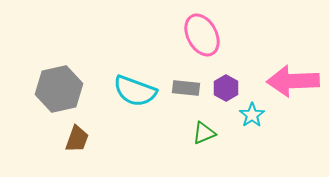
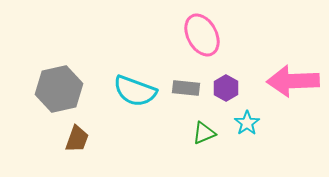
cyan star: moved 5 px left, 8 px down
